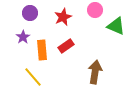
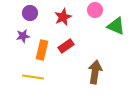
purple star: moved 1 px up; rotated 24 degrees clockwise
orange rectangle: rotated 18 degrees clockwise
yellow line: rotated 40 degrees counterclockwise
